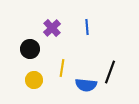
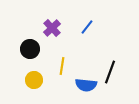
blue line: rotated 42 degrees clockwise
yellow line: moved 2 px up
